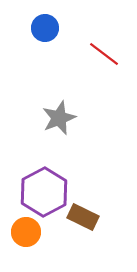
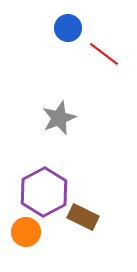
blue circle: moved 23 px right
